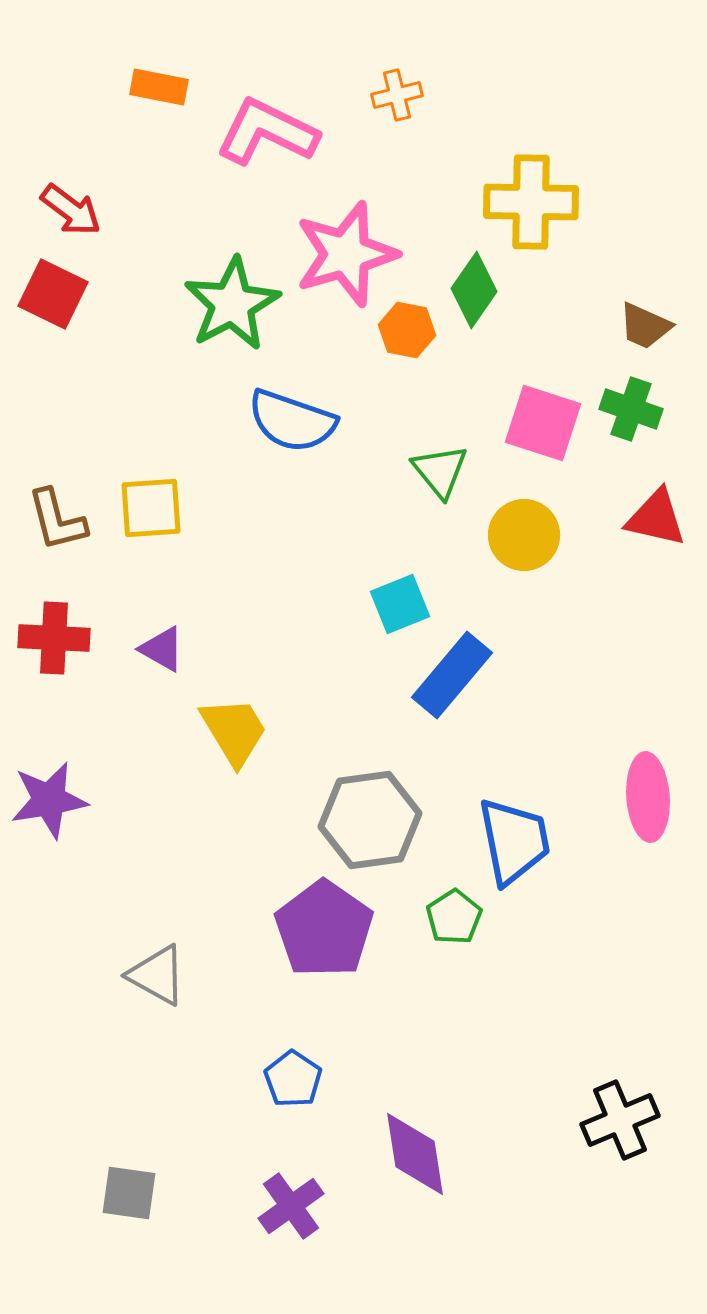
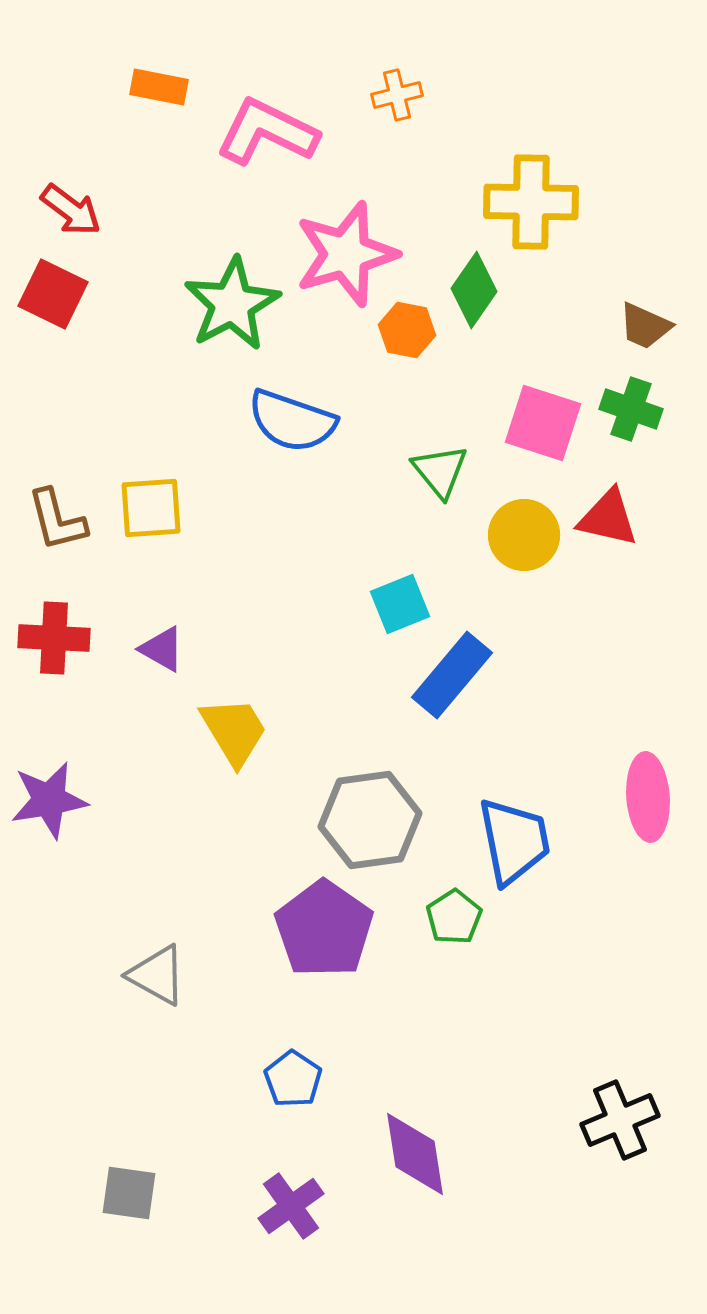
red triangle: moved 48 px left
